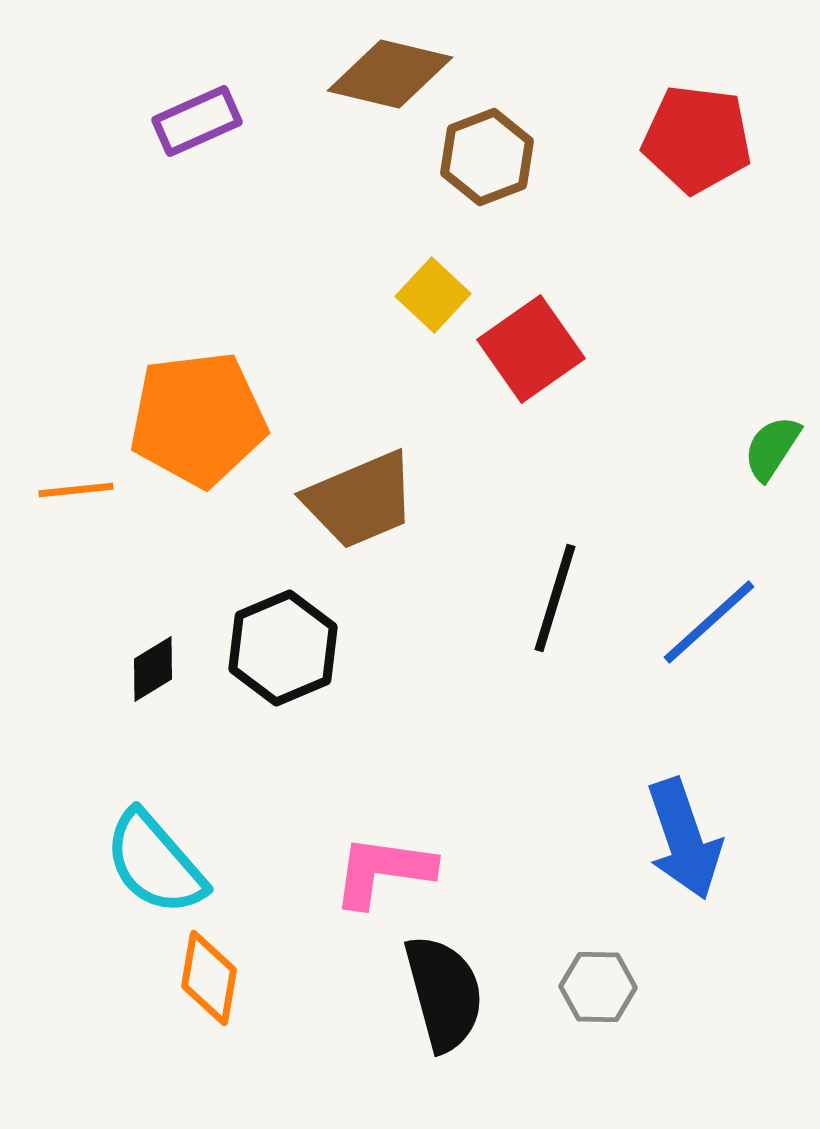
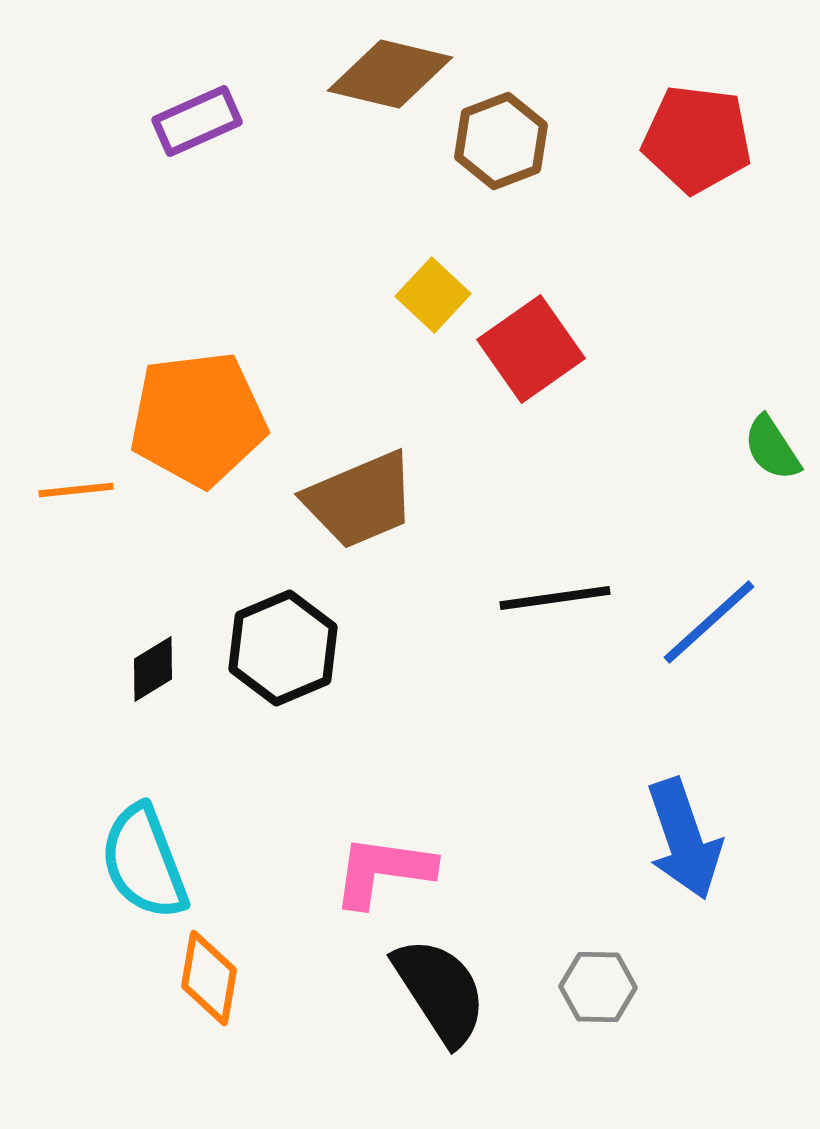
brown hexagon: moved 14 px right, 16 px up
green semicircle: rotated 66 degrees counterclockwise
black line: rotated 65 degrees clockwise
cyan semicircle: moved 11 px left, 1 px up; rotated 20 degrees clockwise
black semicircle: moved 4 px left, 2 px up; rotated 18 degrees counterclockwise
